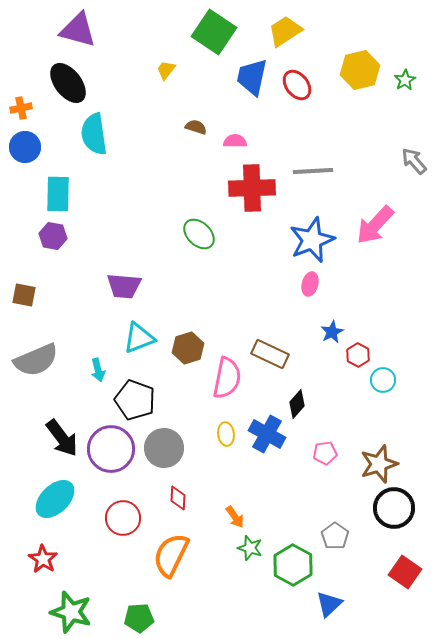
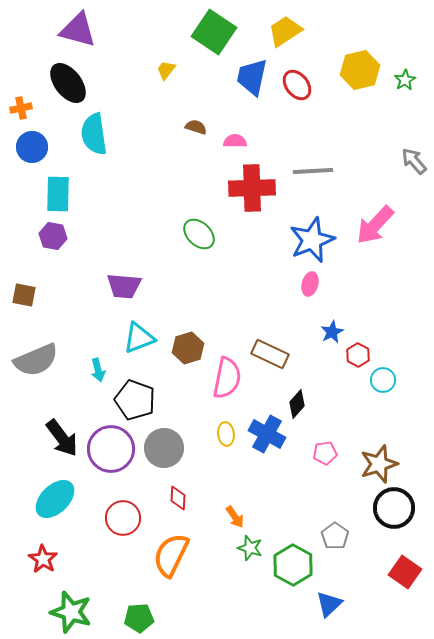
blue circle at (25, 147): moved 7 px right
